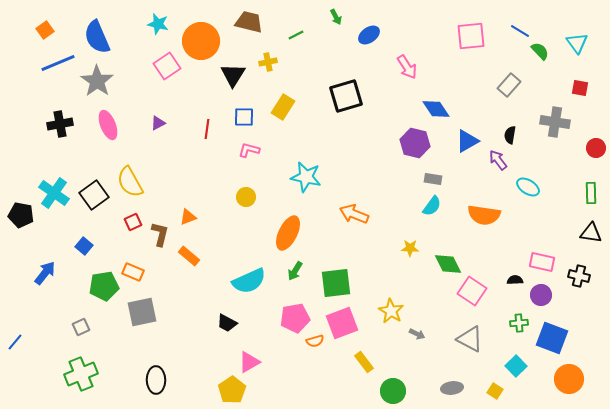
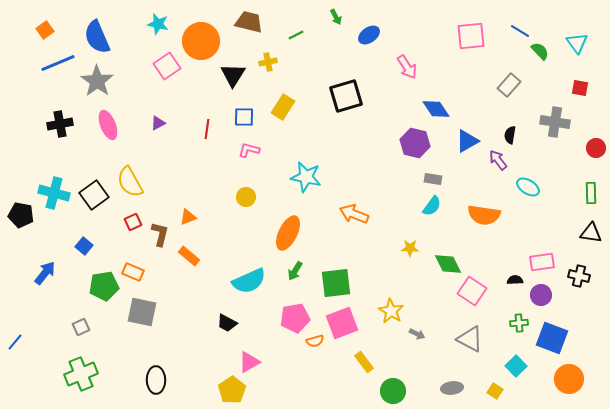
cyan cross at (54, 193): rotated 20 degrees counterclockwise
pink rectangle at (542, 262): rotated 20 degrees counterclockwise
gray square at (142, 312): rotated 24 degrees clockwise
